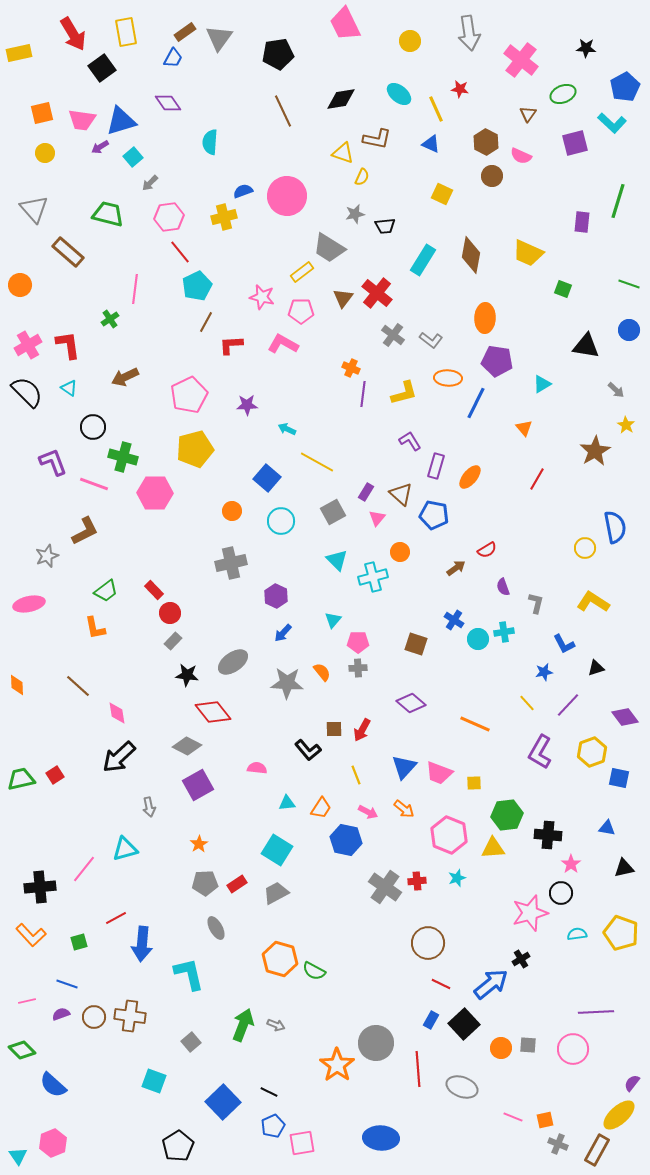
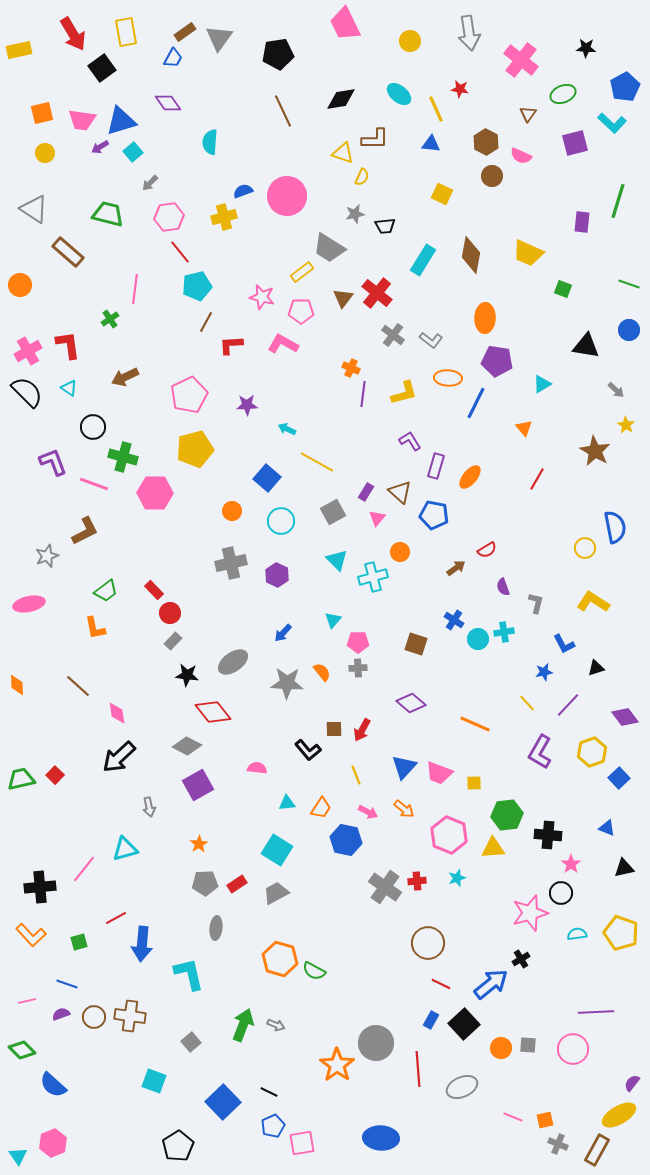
yellow rectangle at (19, 53): moved 3 px up
brown L-shape at (377, 139): moved 2 px left; rotated 12 degrees counterclockwise
blue triangle at (431, 144): rotated 18 degrees counterclockwise
cyan square at (133, 157): moved 5 px up
gray triangle at (34, 209): rotated 16 degrees counterclockwise
cyan pentagon at (197, 286): rotated 12 degrees clockwise
pink cross at (28, 345): moved 6 px down
brown star at (595, 451): rotated 12 degrees counterclockwise
brown triangle at (401, 494): moved 1 px left, 2 px up
purple hexagon at (276, 596): moved 1 px right, 21 px up
red square at (55, 775): rotated 12 degrees counterclockwise
blue square at (619, 778): rotated 35 degrees clockwise
blue triangle at (607, 828): rotated 12 degrees clockwise
gray ellipse at (216, 928): rotated 35 degrees clockwise
gray ellipse at (462, 1087): rotated 44 degrees counterclockwise
yellow ellipse at (619, 1115): rotated 12 degrees clockwise
